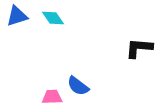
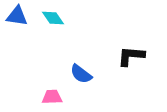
blue triangle: rotated 25 degrees clockwise
black L-shape: moved 8 px left, 8 px down
blue semicircle: moved 3 px right, 12 px up
